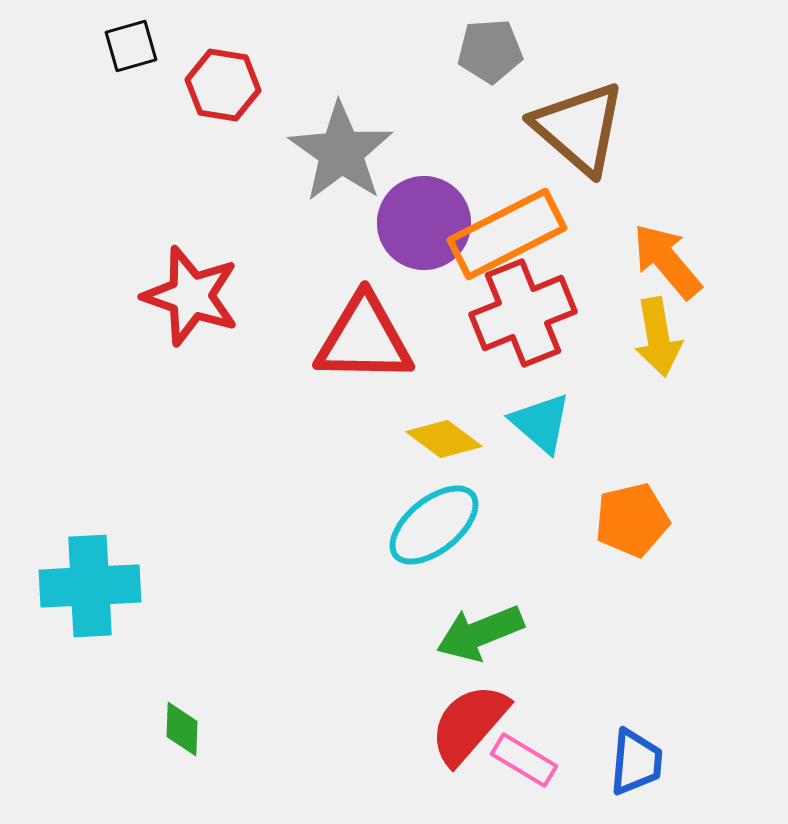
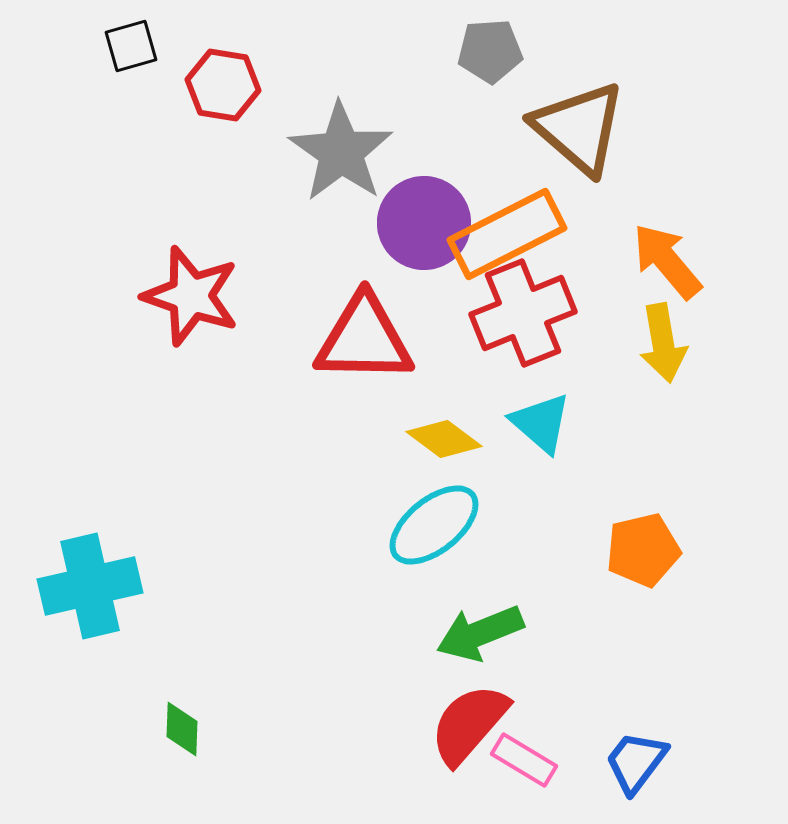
yellow arrow: moved 5 px right, 6 px down
orange pentagon: moved 11 px right, 30 px down
cyan cross: rotated 10 degrees counterclockwise
blue trapezoid: rotated 148 degrees counterclockwise
